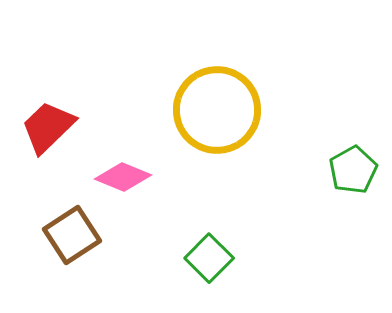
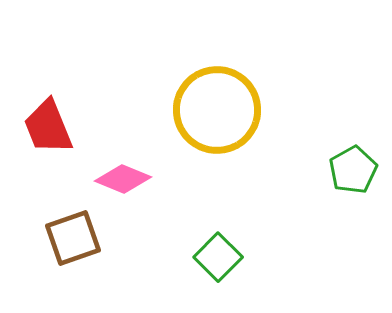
red trapezoid: rotated 68 degrees counterclockwise
pink diamond: moved 2 px down
brown square: moved 1 px right, 3 px down; rotated 14 degrees clockwise
green square: moved 9 px right, 1 px up
